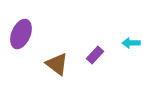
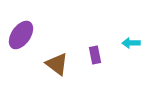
purple ellipse: moved 1 px down; rotated 12 degrees clockwise
purple rectangle: rotated 54 degrees counterclockwise
